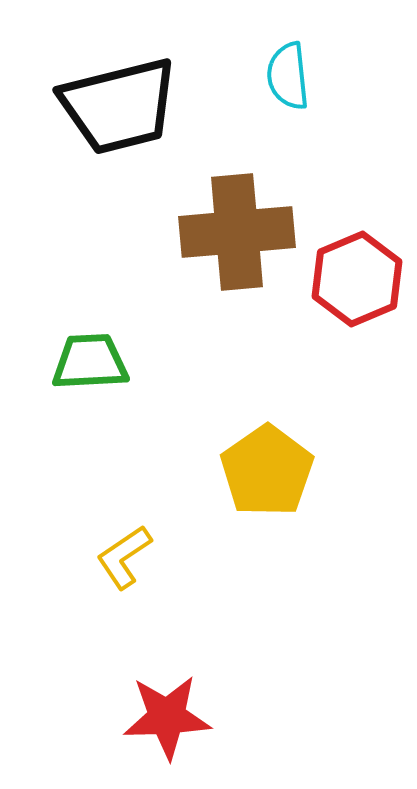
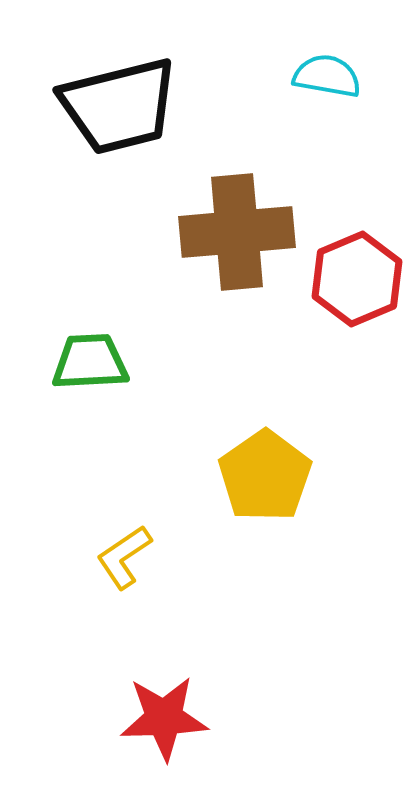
cyan semicircle: moved 39 px right; rotated 106 degrees clockwise
yellow pentagon: moved 2 px left, 5 px down
red star: moved 3 px left, 1 px down
